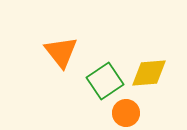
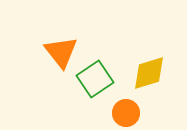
yellow diamond: rotated 12 degrees counterclockwise
green square: moved 10 px left, 2 px up
